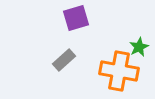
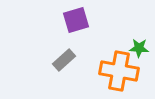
purple square: moved 2 px down
green star: moved 1 px down; rotated 30 degrees clockwise
